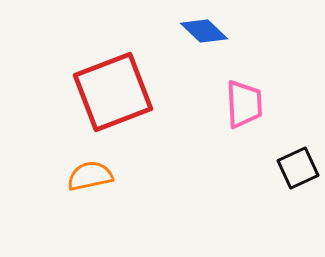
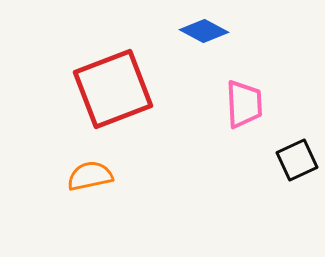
blue diamond: rotated 15 degrees counterclockwise
red square: moved 3 px up
black square: moved 1 px left, 8 px up
